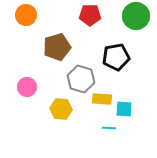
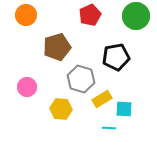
red pentagon: rotated 25 degrees counterclockwise
yellow rectangle: rotated 36 degrees counterclockwise
